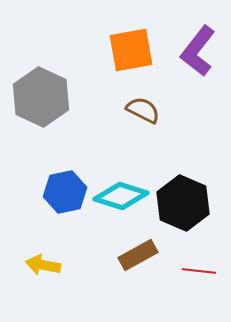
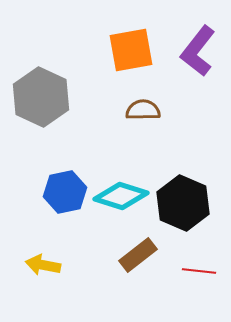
brown semicircle: rotated 28 degrees counterclockwise
brown rectangle: rotated 9 degrees counterclockwise
